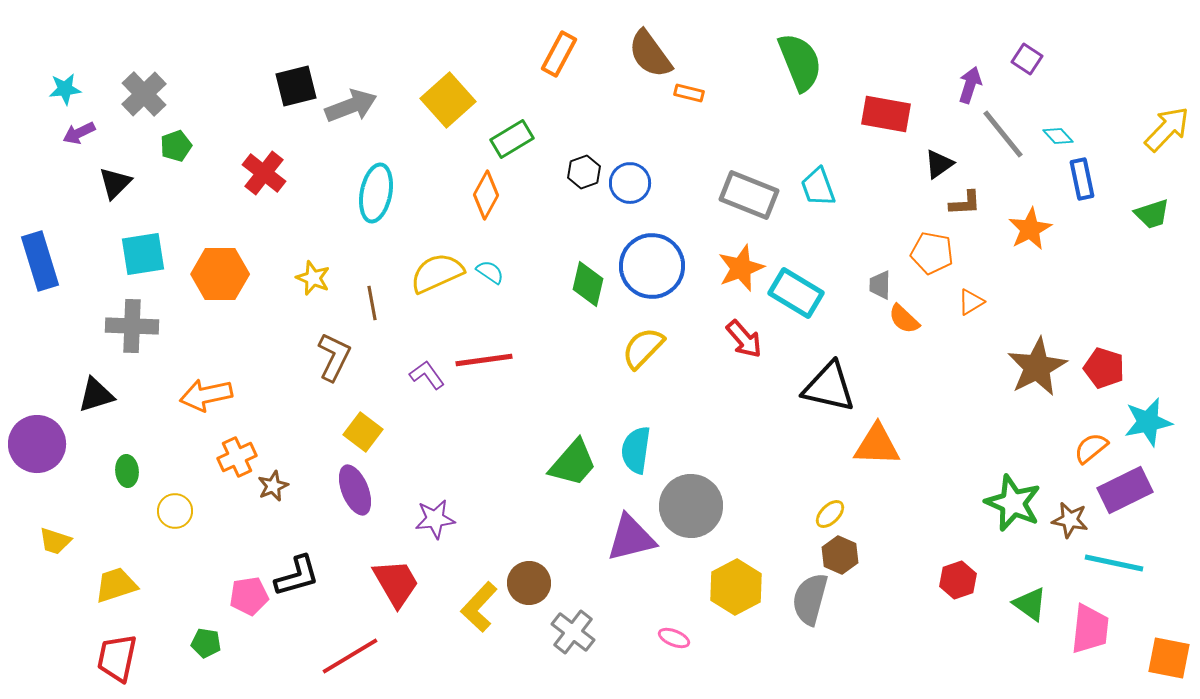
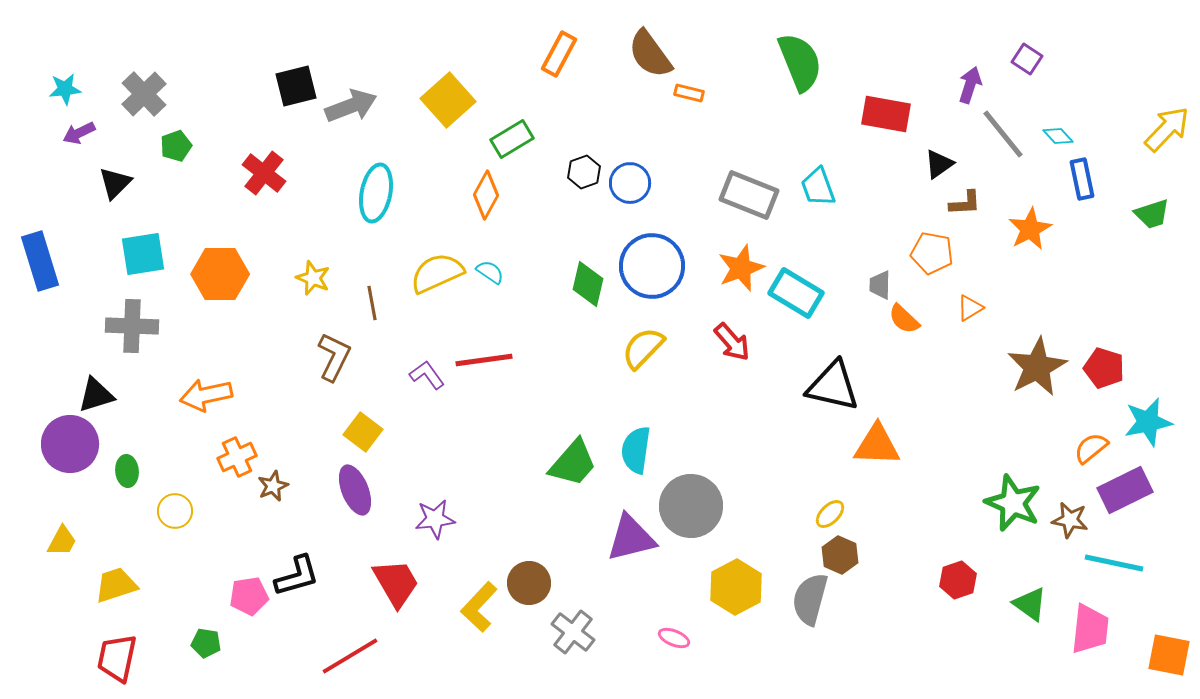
orange triangle at (971, 302): moved 1 px left, 6 px down
red arrow at (744, 339): moved 12 px left, 3 px down
black triangle at (829, 387): moved 4 px right, 1 px up
purple circle at (37, 444): moved 33 px right
yellow trapezoid at (55, 541): moved 7 px right; rotated 80 degrees counterclockwise
orange square at (1169, 658): moved 3 px up
